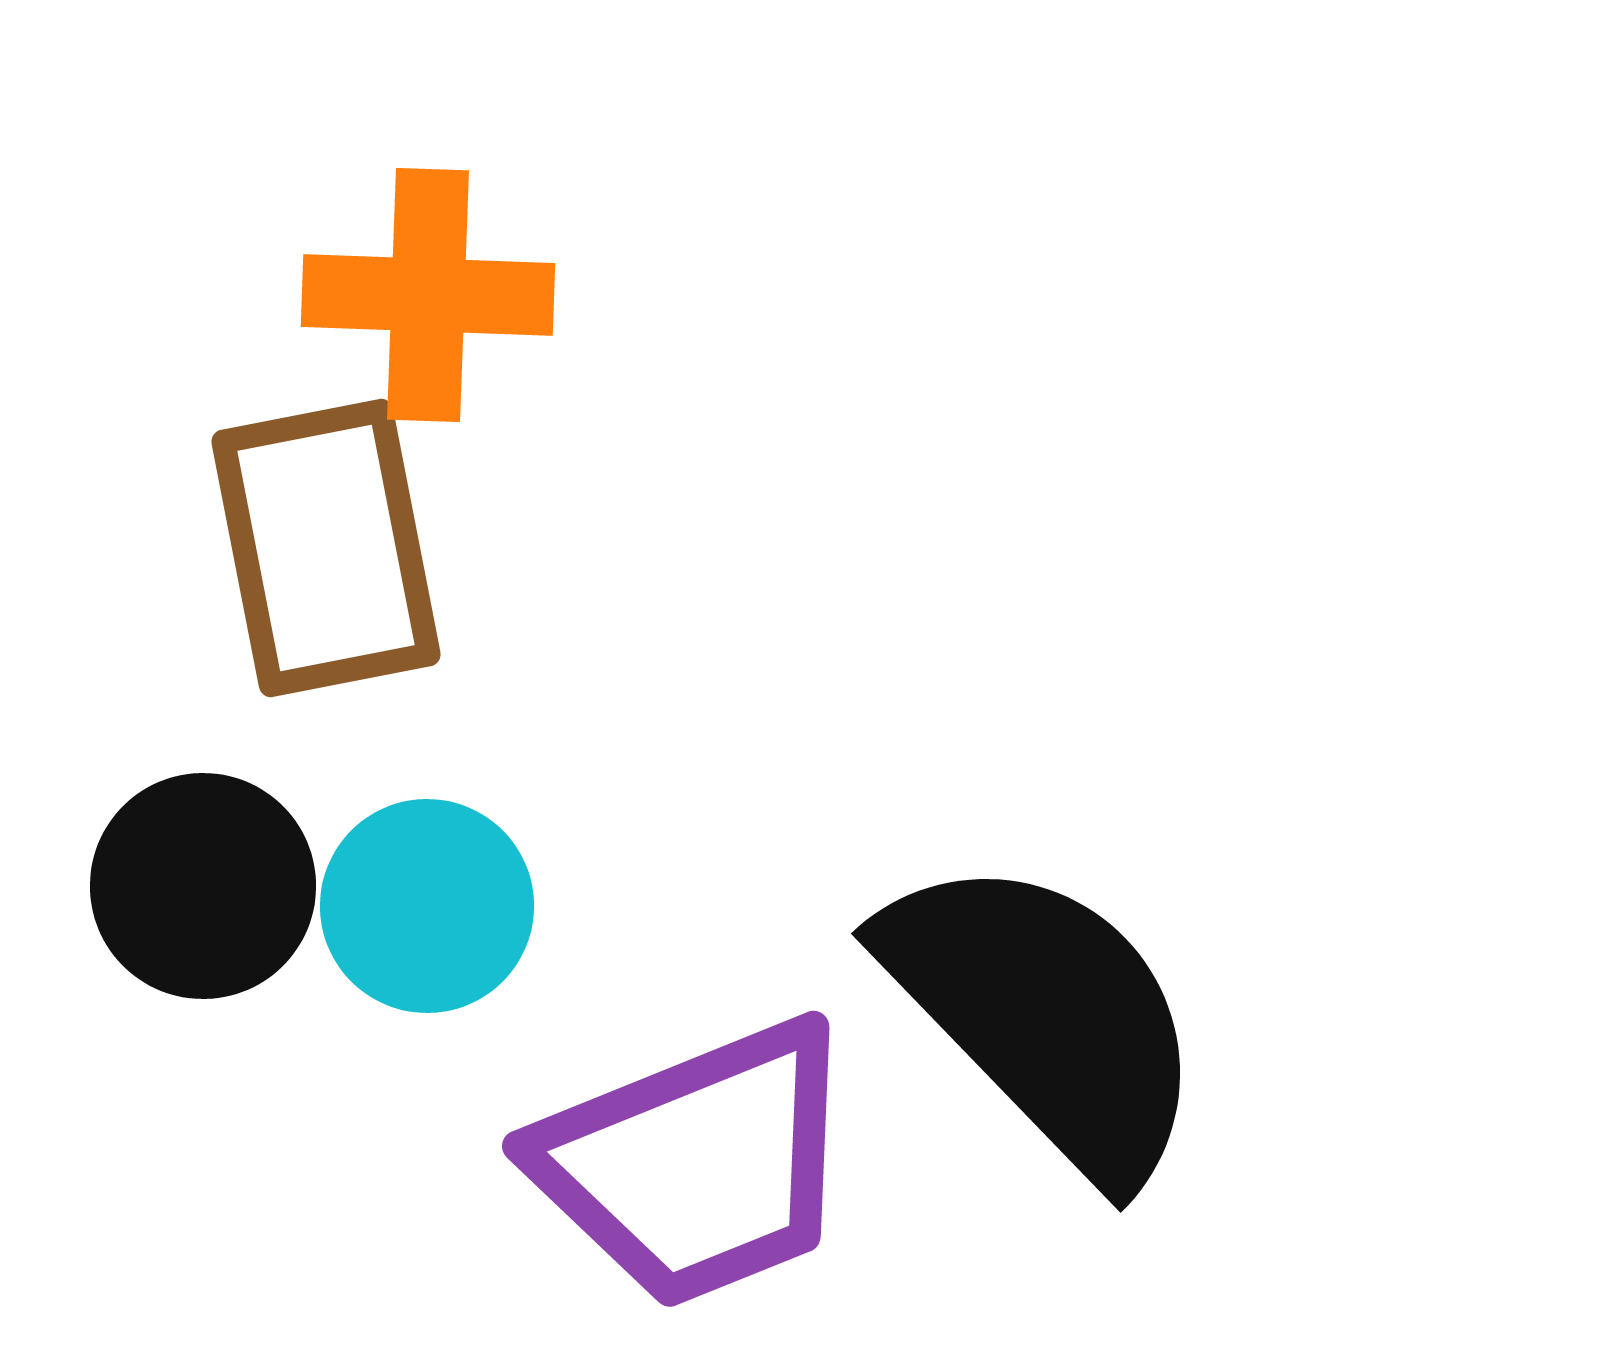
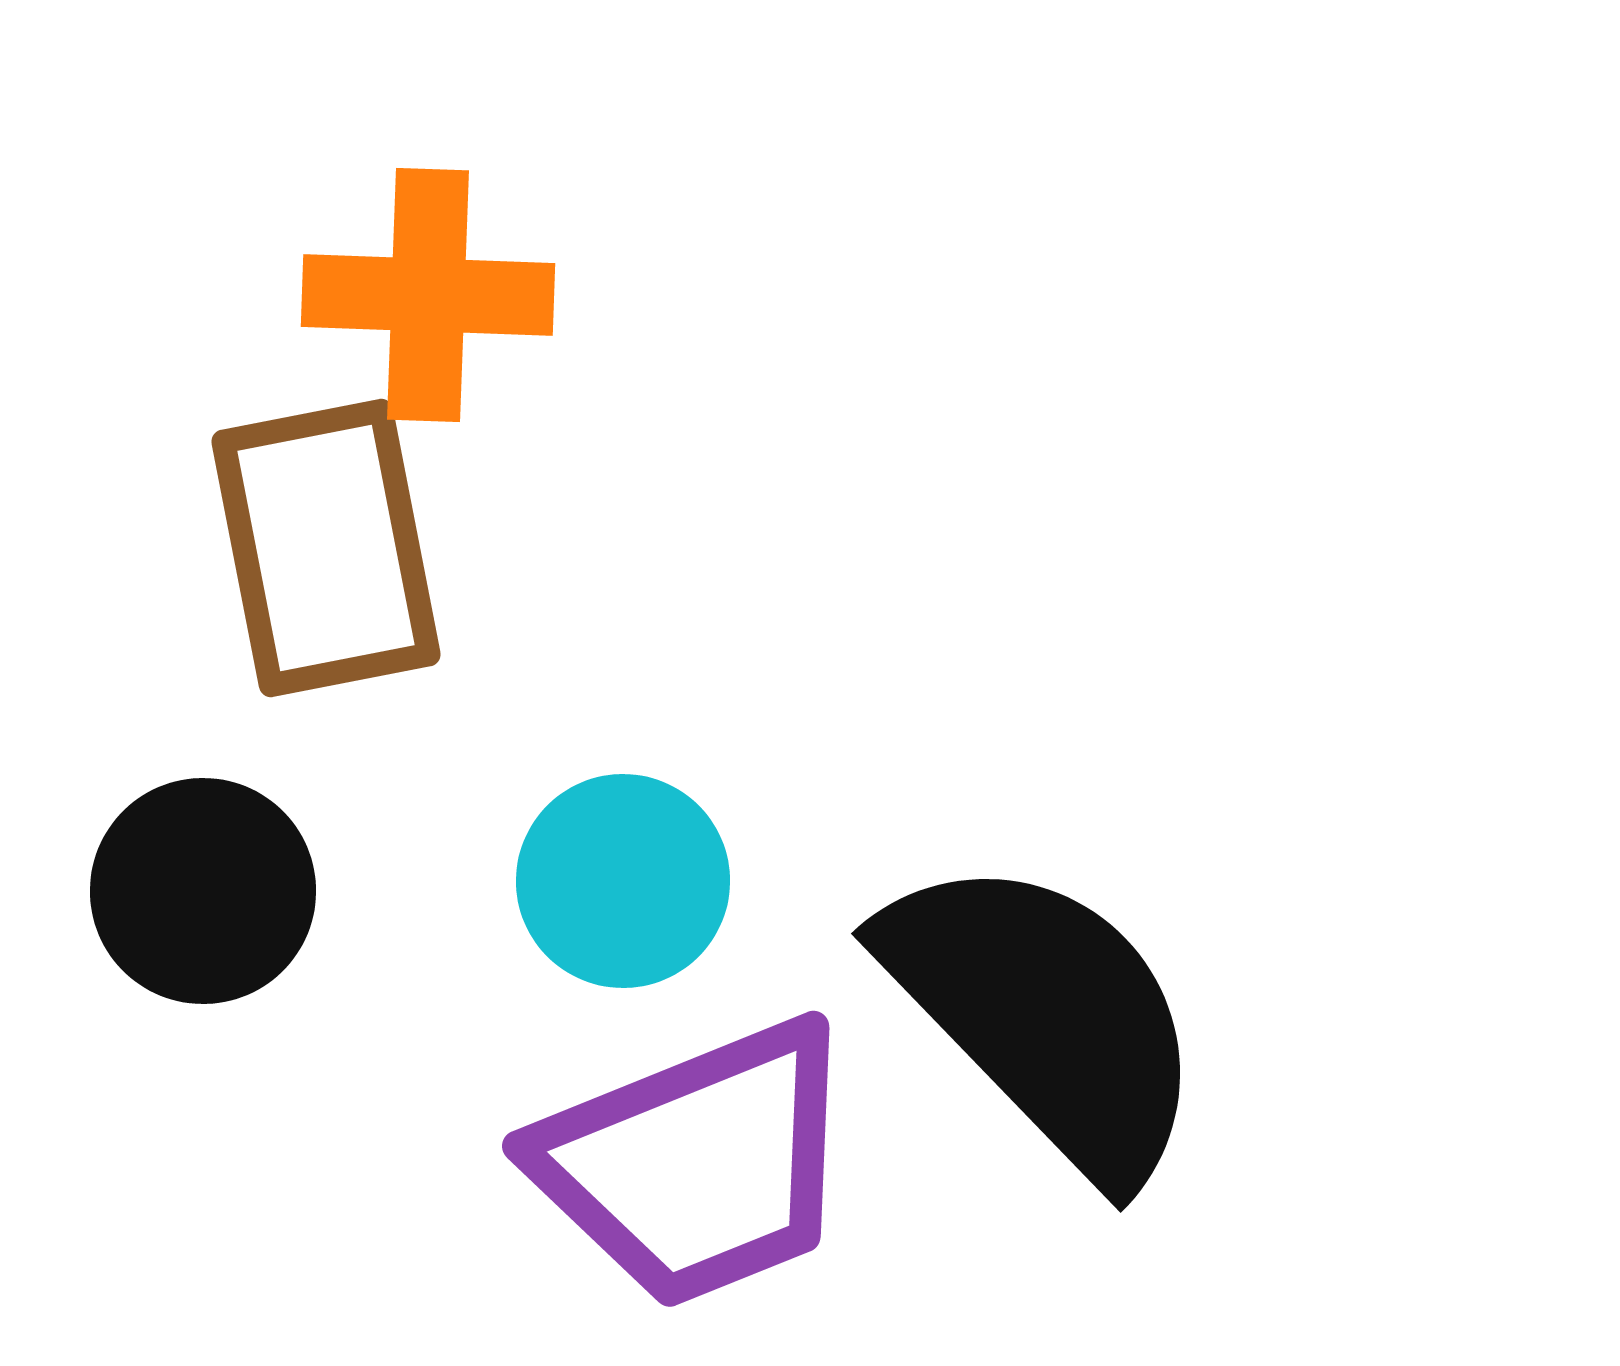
black circle: moved 5 px down
cyan circle: moved 196 px right, 25 px up
